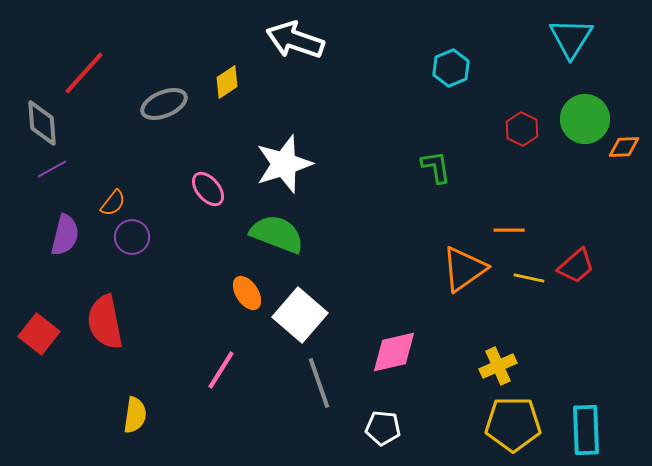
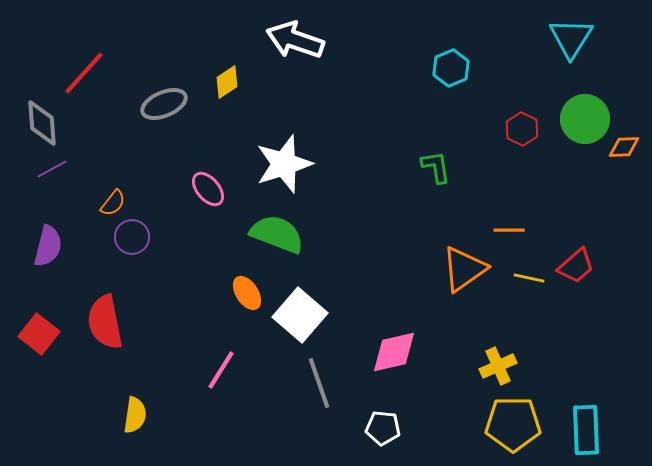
purple semicircle: moved 17 px left, 11 px down
